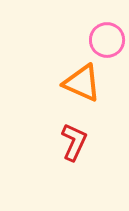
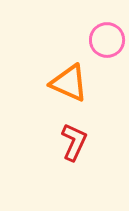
orange triangle: moved 13 px left
